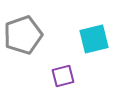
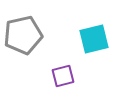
gray pentagon: rotated 6 degrees clockwise
